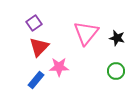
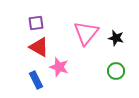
purple square: moved 2 px right; rotated 28 degrees clockwise
black star: moved 1 px left
red triangle: rotated 45 degrees counterclockwise
pink star: rotated 18 degrees clockwise
blue rectangle: rotated 66 degrees counterclockwise
